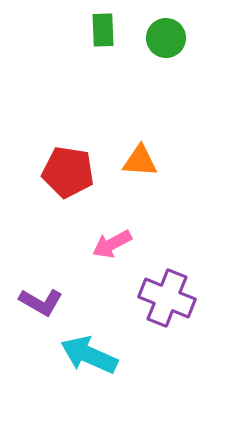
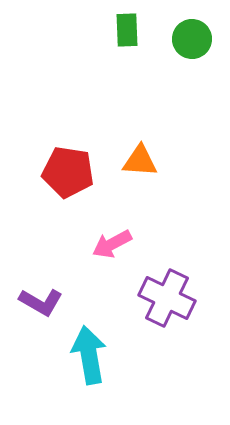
green rectangle: moved 24 px right
green circle: moved 26 px right, 1 px down
purple cross: rotated 4 degrees clockwise
cyan arrow: rotated 56 degrees clockwise
